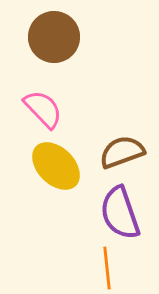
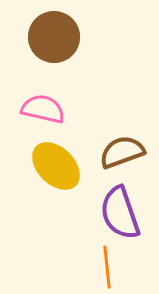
pink semicircle: rotated 33 degrees counterclockwise
orange line: moved 1 px up
